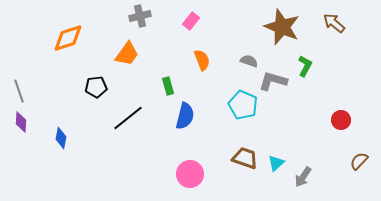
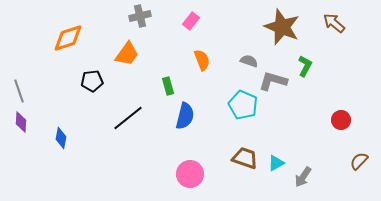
black pentagon: moved 4 px left, 6 px up
cyan triangle: rotated 12 degrees clockwise
